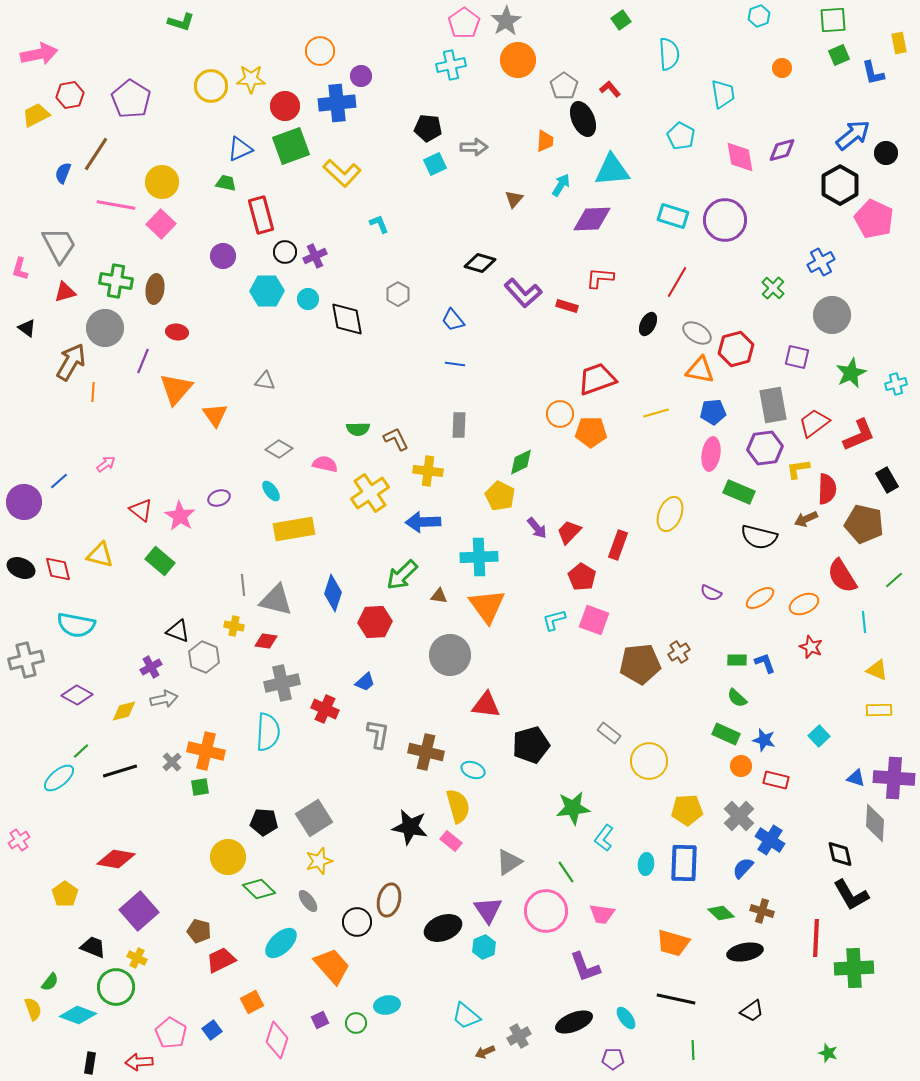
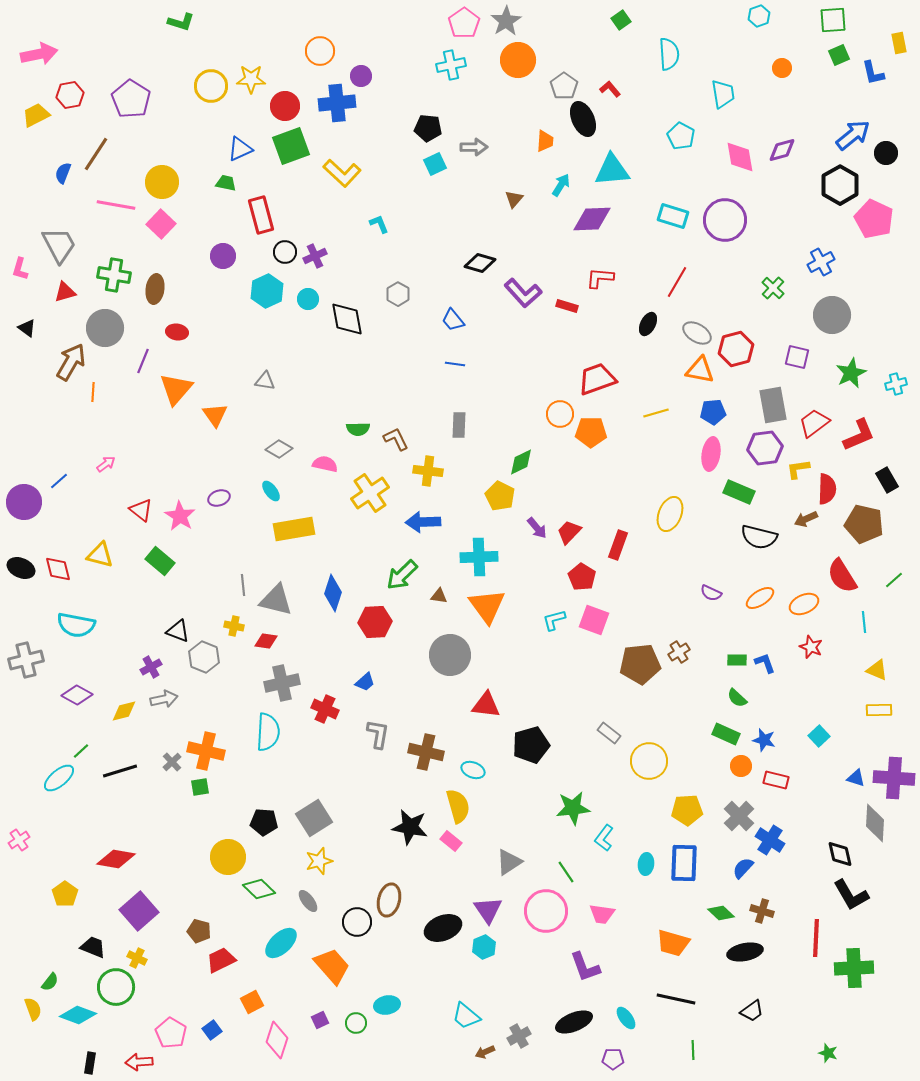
green cross at (116, 281): moved 2 px left, 6 px up
cyan hexagon at (267, 291): rotated 24 degrees counterclockwise
